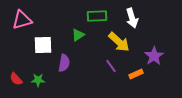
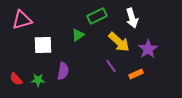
green rectangle: rotated 24 degrees counterclockwise
purple star: moved 6 px left, 7 px up
purple semicircle: moved 1 px left, 8 px down
